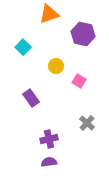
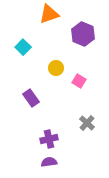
purple hexagon: rotated 10 degrees clockwise
yellow circle: moved 2 px down
